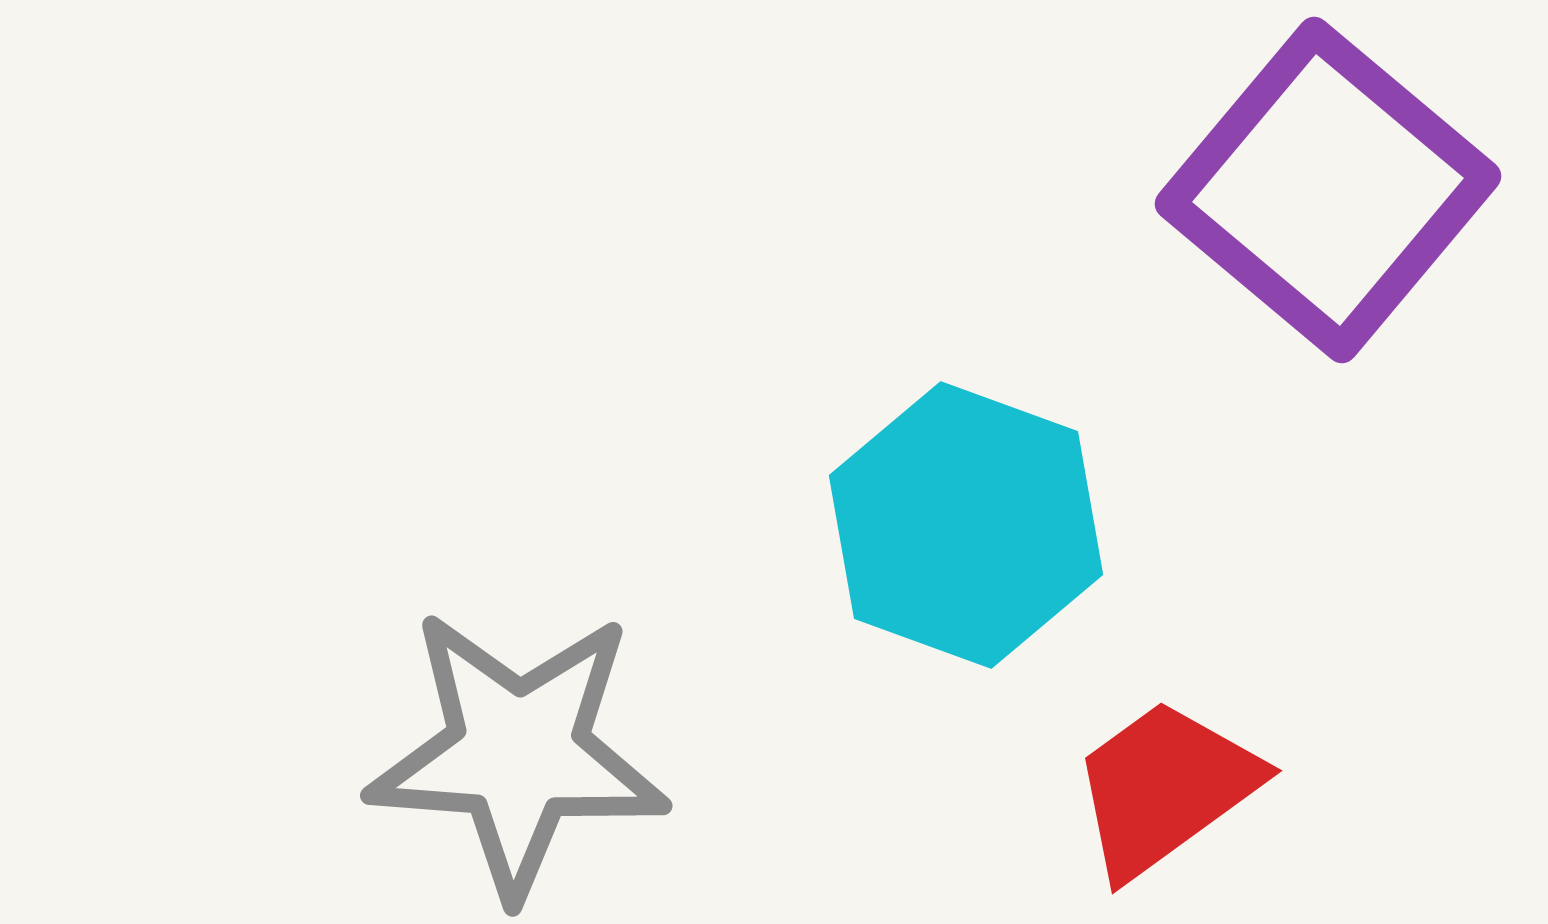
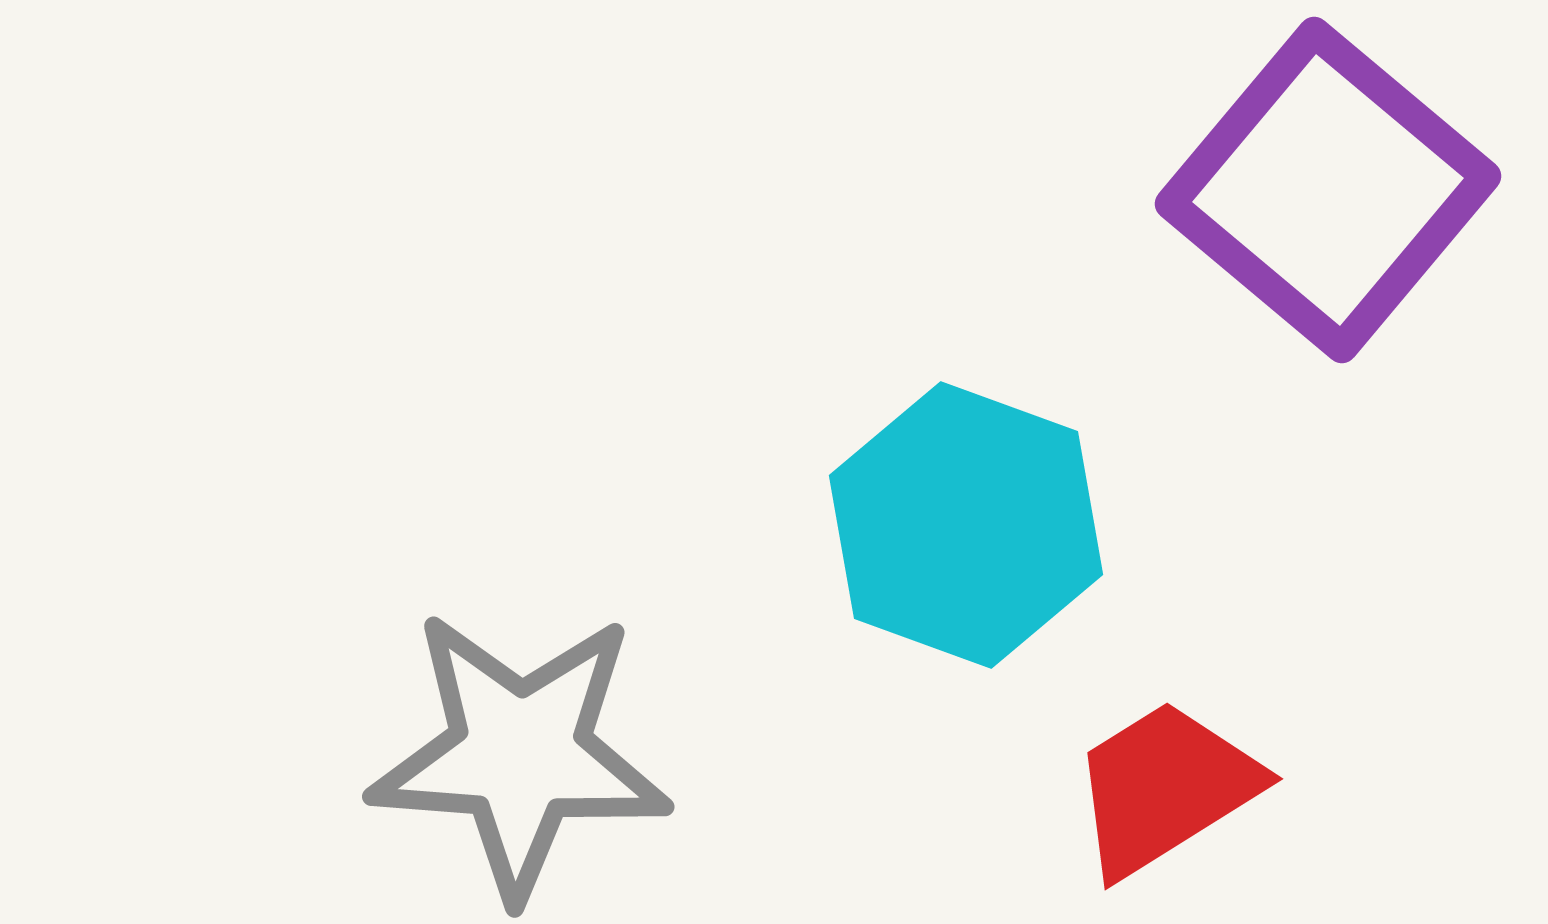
gray star: moved 2 px right, 1 px down
red trapezoid: rotated 4 degrees clockwise
